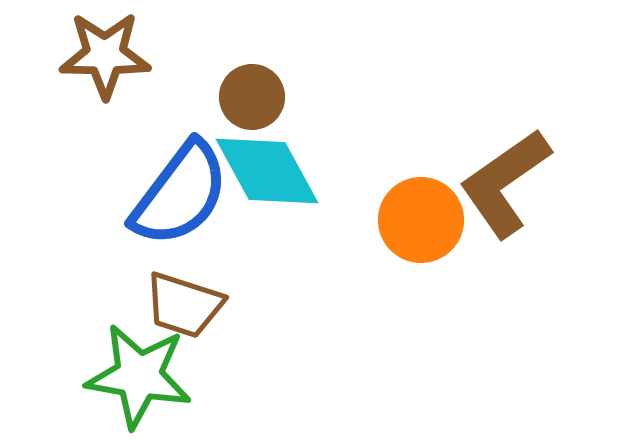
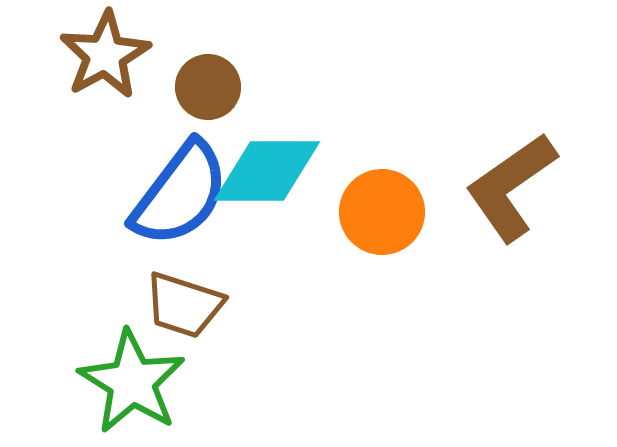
brown star: rotated 30 degrees counterclockwise
brown circle: moved 44 px left, 10 px up
cyan diamond: rotated 61 degrees counterclockwise
brown L-shape: moved 6 px right, 4 px down
orange circle: moved 39 px left, 8 px up
green star: moved 7 px left, 6 px down; rotated 22 degrees clockwise
